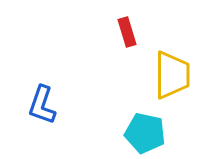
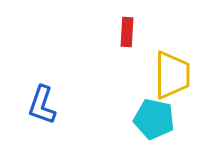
red rectangle: rotated 20 degrees clockwise
cyan pentagon: moved 9 px right, 14 px up
